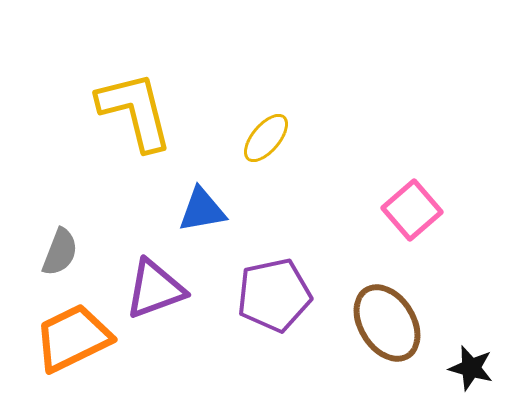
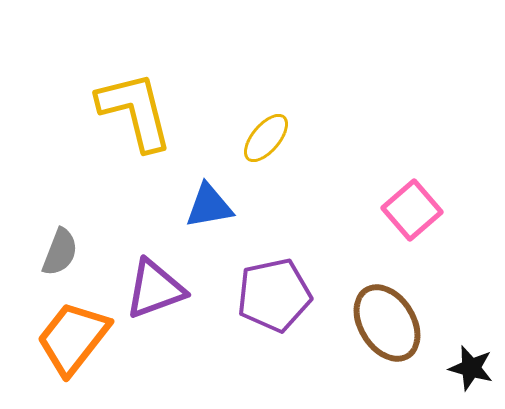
blue triangle: moved 7 px right, 4 px up
orange trapezoid: rotated 26 degrees counterclockwise
